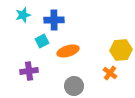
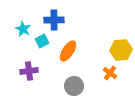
cyan star: moved 14 px down; rotated 28 degrees counterclockwise
orange ellipse: rotated 40 degrees counterclockwise
